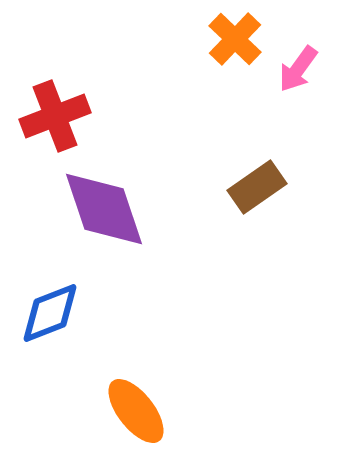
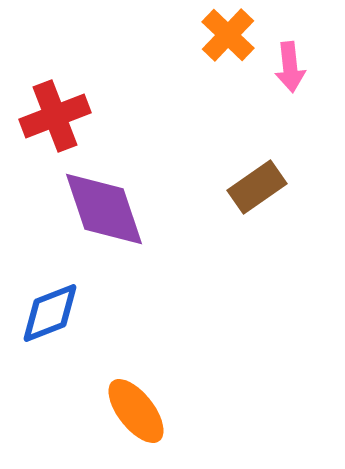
orange cross: moved 7 px left, 4 px up
pink arrow: moved 8 px left, 2 px up; rotated 42 degrees counterclockwise
